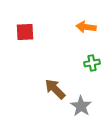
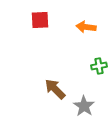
red square: moved 15 px right, 12 px up
green cross: moved 7 px right, 3 px down
gray star: moved 3 px right
